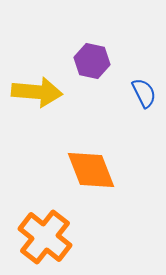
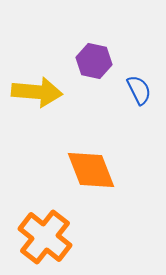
purple hexagon: moved 2 px right
blue semicircle: moved 5 px left, 3 px up
